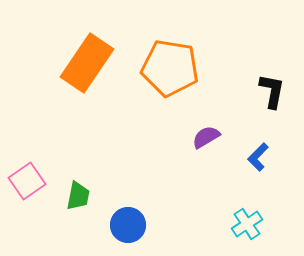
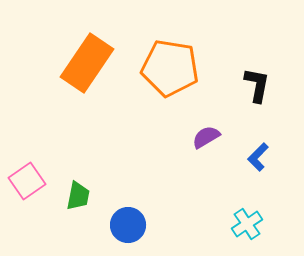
black L-shape: moved 15 px left, 6 px up
